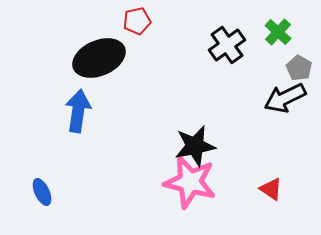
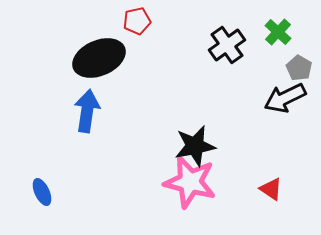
blue arrow: moved 9 px right
